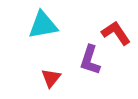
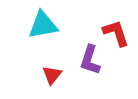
red L-shape: rotated 16 degrees clockwise
red triangle: moved 1 px right, 3 px up
